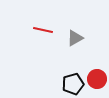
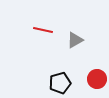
gray triangle: moved 2 px down
black pentagon: moved 13 px left, 1 px up
